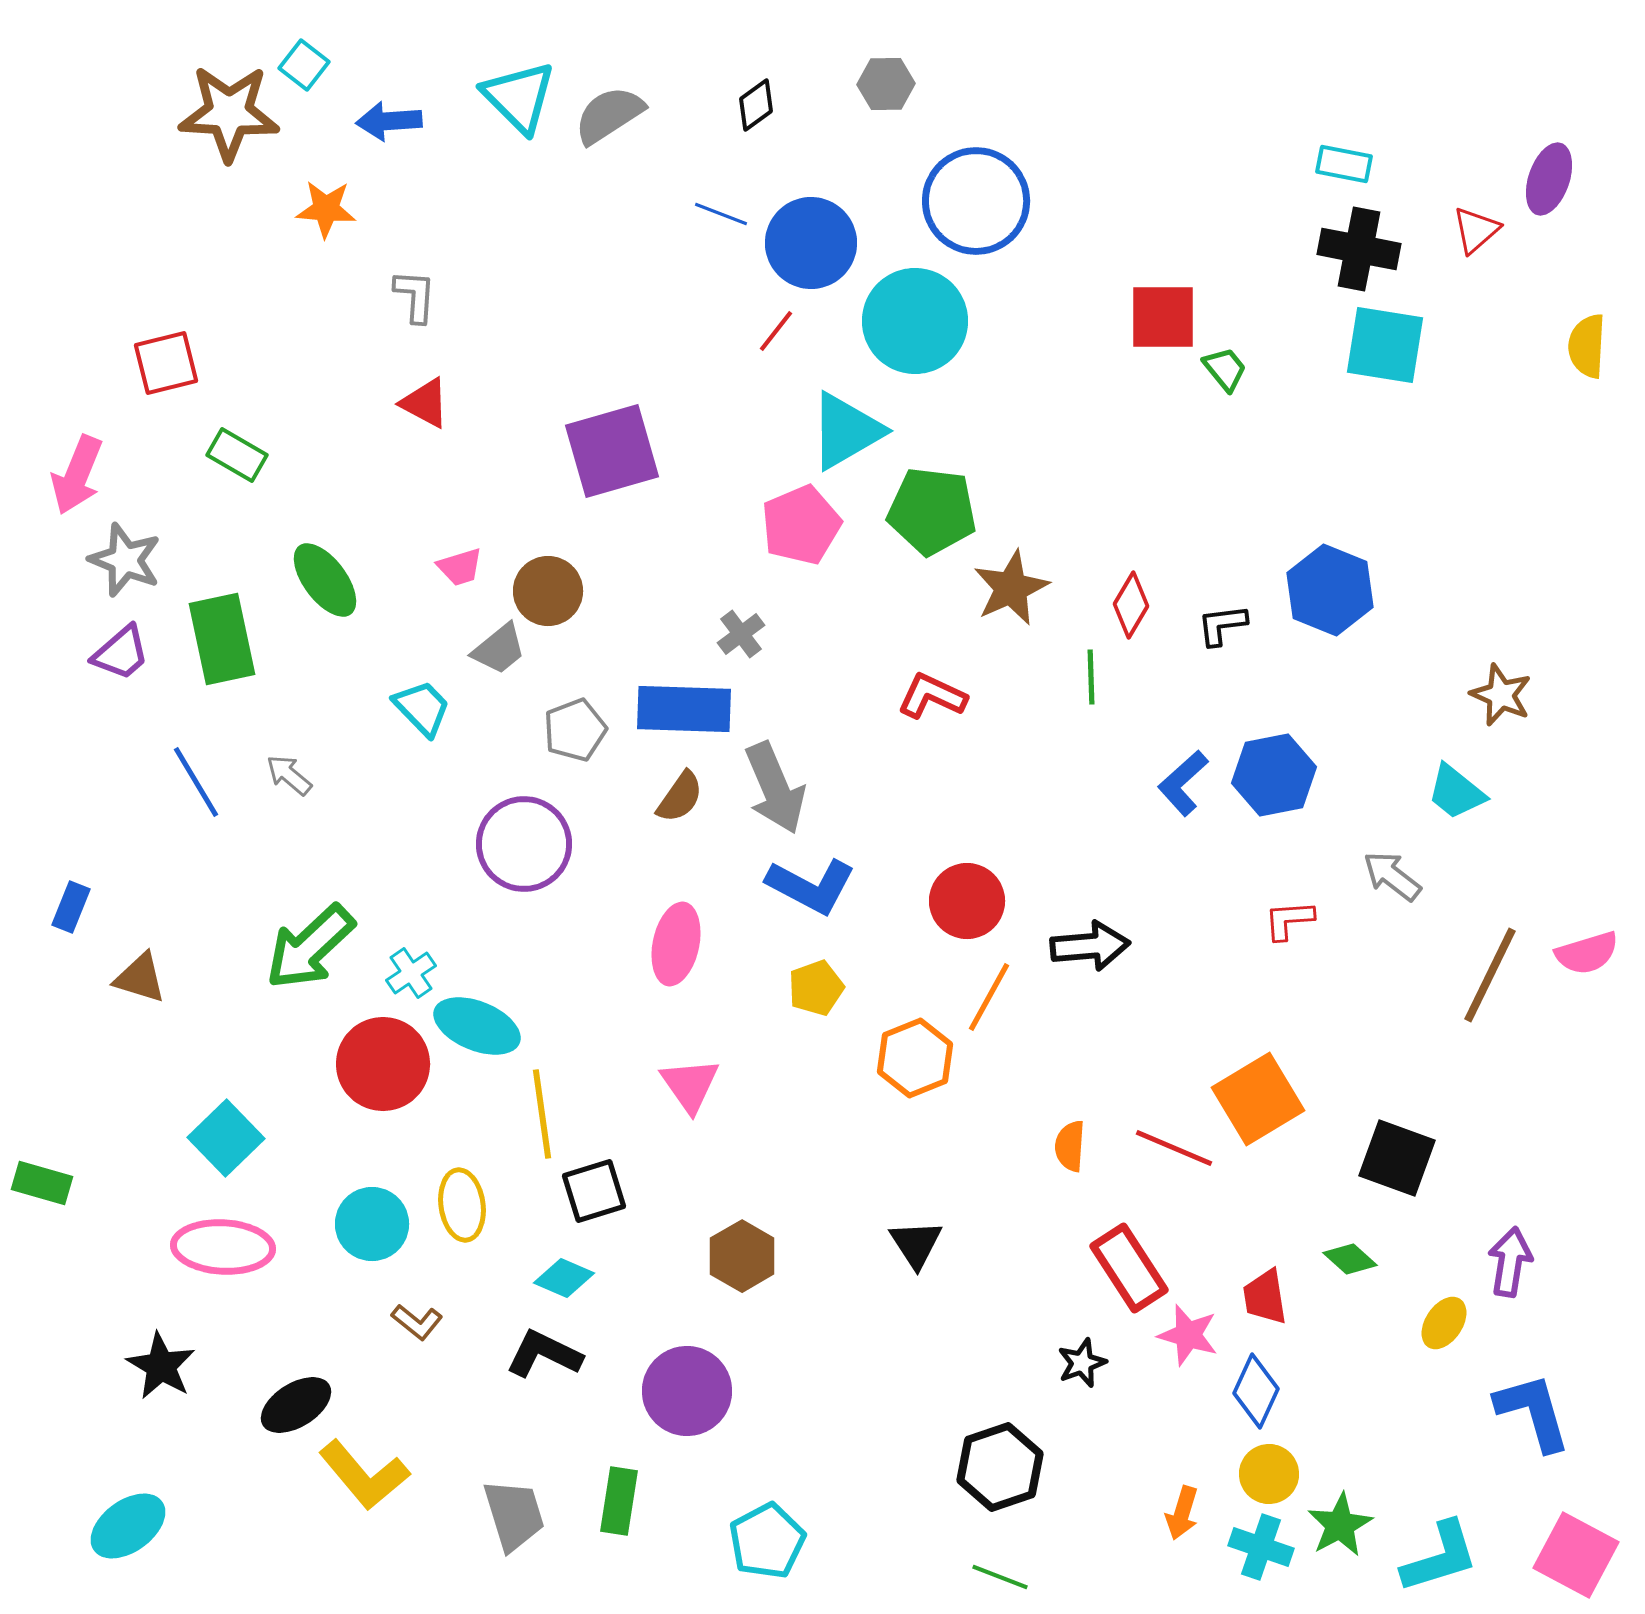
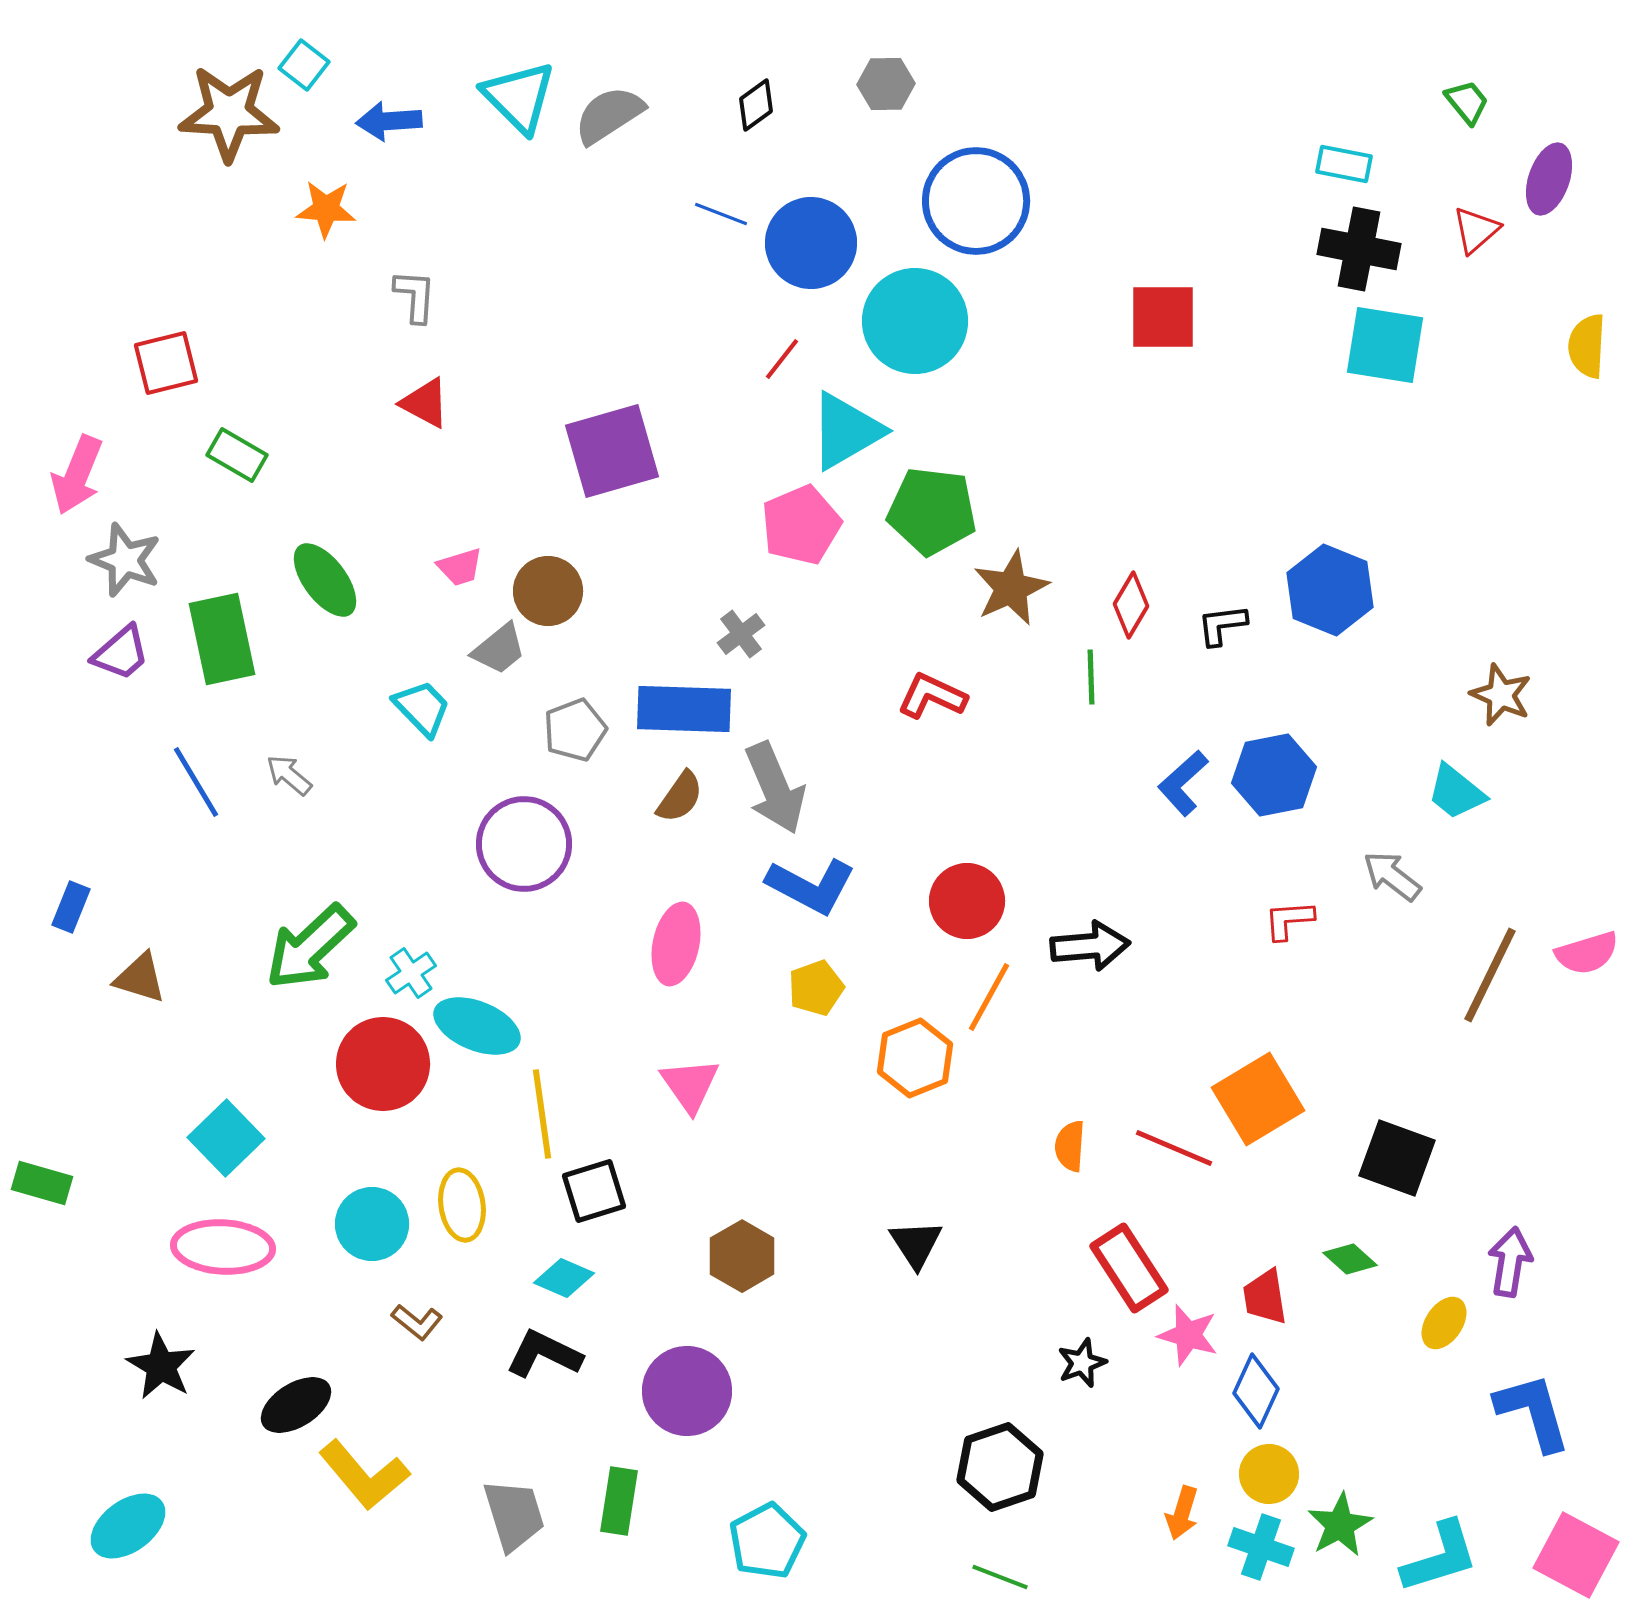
red line at (776, 331): moved 6 px right, 28 px down
green trapezoid at (1225, 369): moved 242 px right, 267 px up
